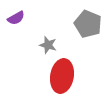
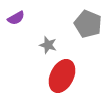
red ellipse: rotated 16 degrees clockwise
